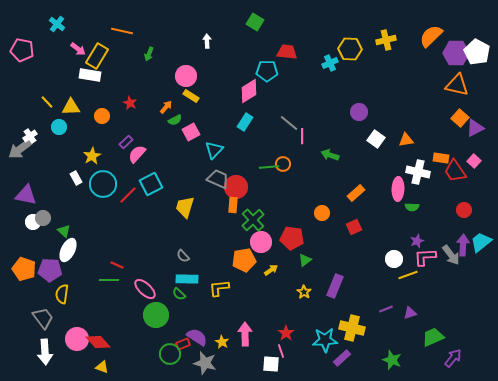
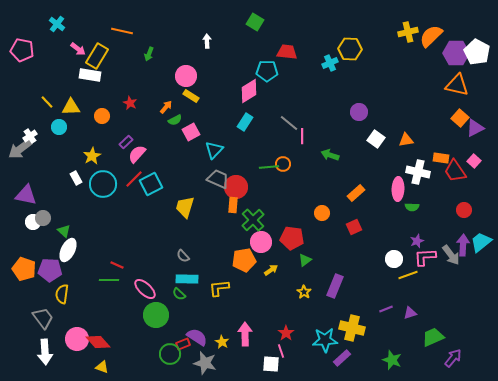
yellow cross at (386, 40): moved 22 px right, 8 px up
red line at (128, 195): moved 6 px right, 16 px up
